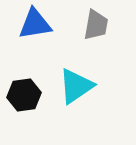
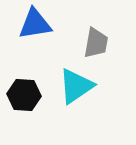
gray trapezoid: moved 18 px down
black hexagon: rotated 12 degrees clockwise
